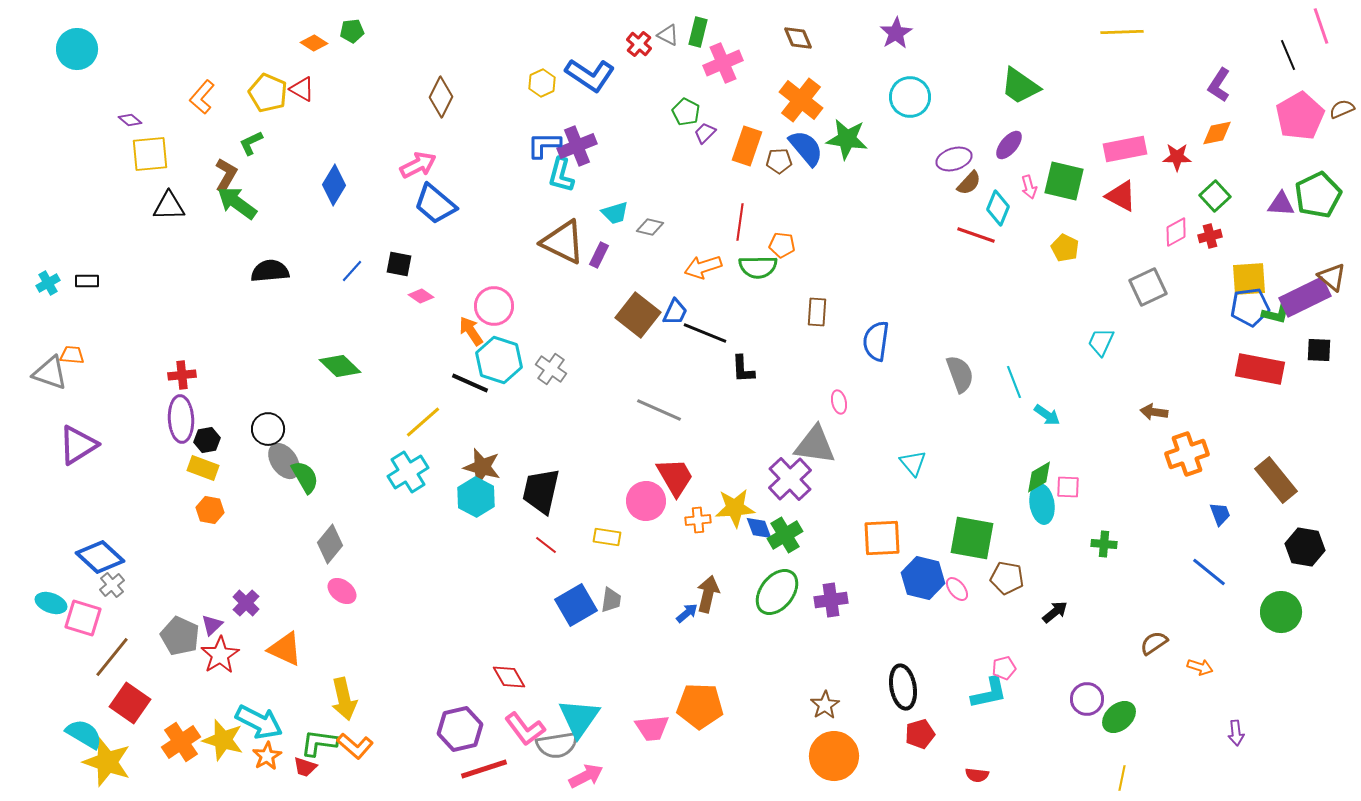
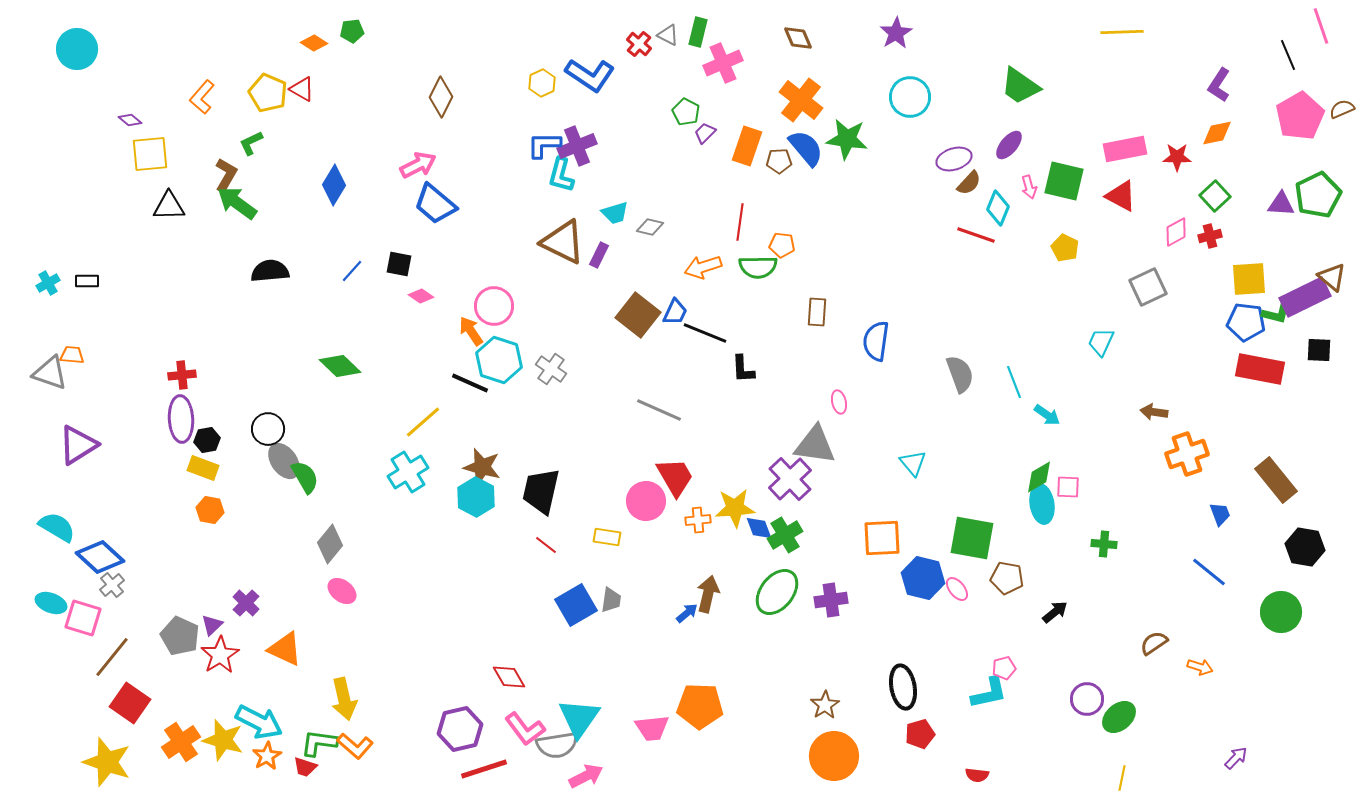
blue pentagon at (1250, 307): moved 4 px left, 15 px down; rotated 15 degrees clockwise
purple arrow at (1236, 733): moved 25 px down; rotated 130 degrees counterclockwise
cyan semicircle at (84, 734): moved 27 px left, 207 px up
